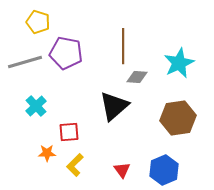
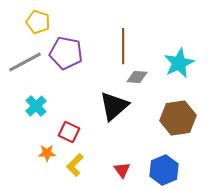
gray line: rotated 12 degrees counterclockwise
red square: rotated 30 degrees clockwise
